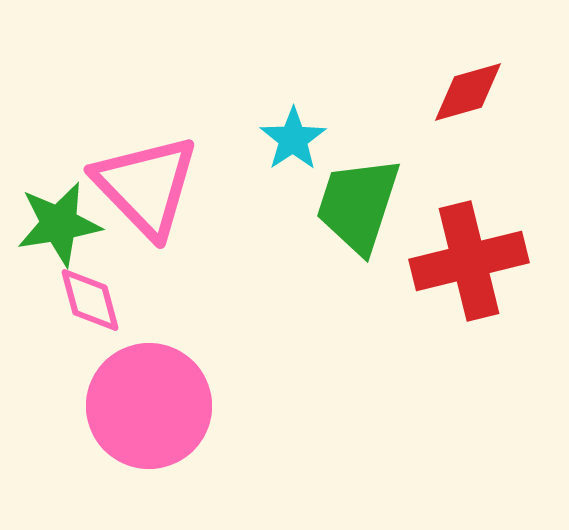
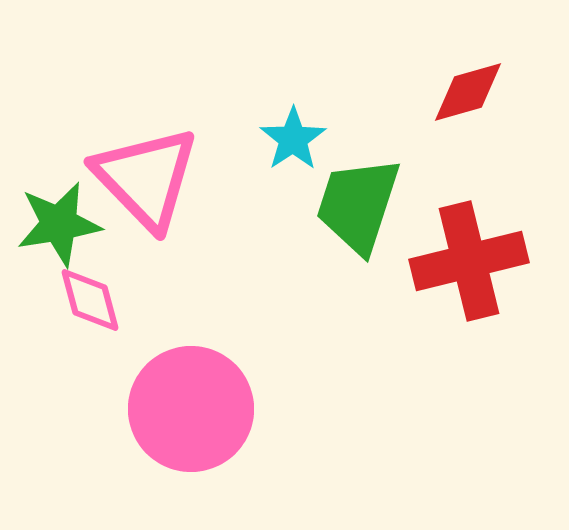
pink triangle: moved 8 px up
pink circle: moved 42 px right, 3 px down
